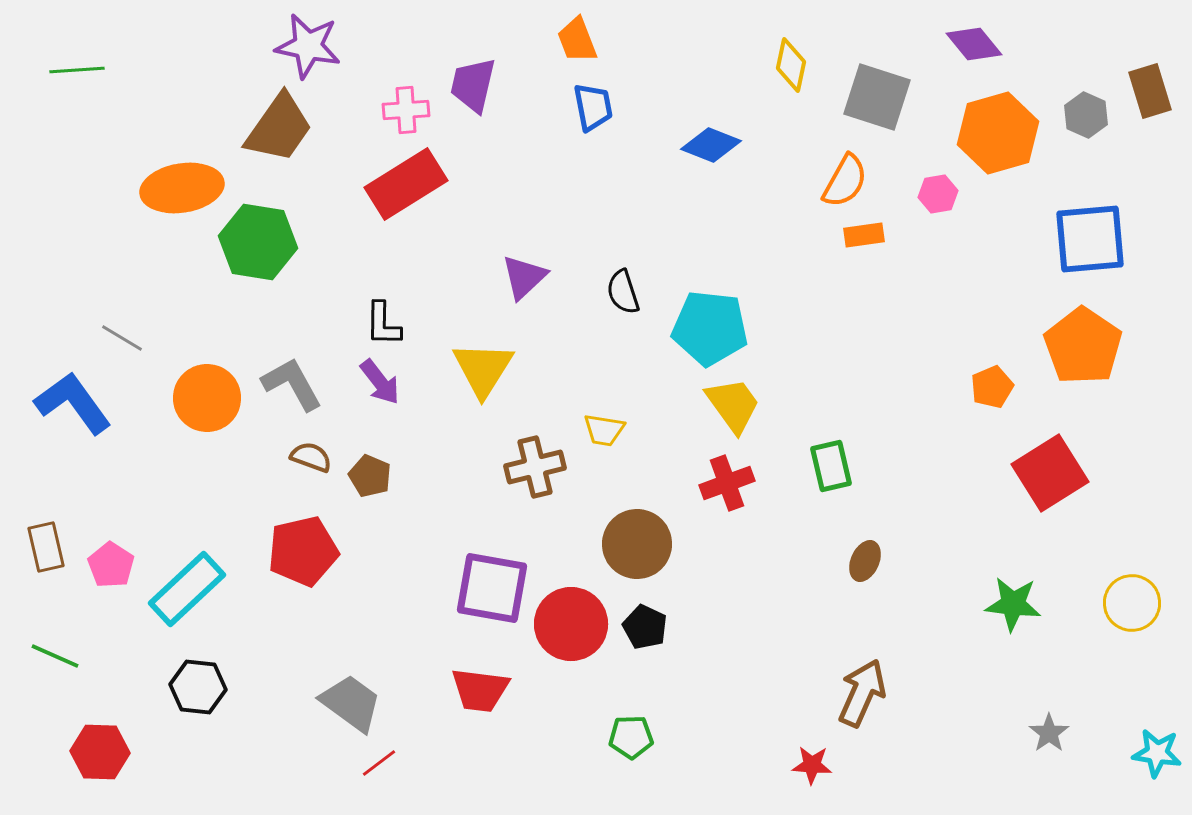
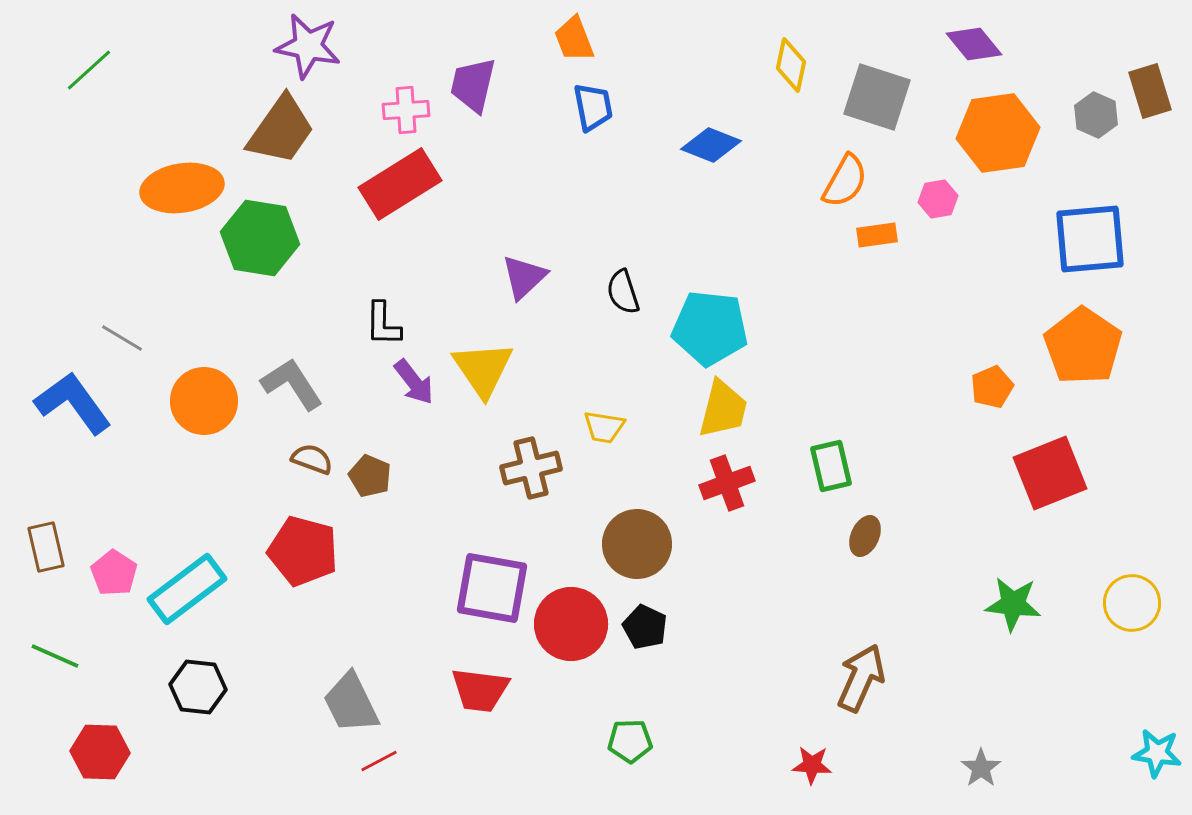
orange trapezoid at (577, 40): moved 3 px left, 1 px up
green line at (77, 70): moved 12 px right; rotated 38 degrees counterclockwise
gray hexagon at (1086, 115): moved 10 px right
brown trapezoid at (279, 128): moved 2 px right, 2 px down
orange hexagon at (998, 133): rotated 8 degrees clockwise
red rectangle at (406, 184): moved 6 px left
pink hexagon at (938, 194): moved 5 px down
orange rectangle at (864, 235): moved 13 px right
green hexagon at (258, 242): moved 2 px right, 4 px up
yellow triangle at (483, 369): rotated 6 degrees counterclockwise
purple arrow at (380, 382): moved 34 px right
gray L-shape at (292, 384): rotated 4 degrees counterclockwise
orange circle at (207, 398): moved 3 px left, 3 px down
yellow trapezoid at (733, 405): moved 10 px left, 4 px down; rotated 50 degrees clockwise
yellow trapezoid at (604, 430): moved 3 px up
brown semicircle at (311, 457): moved 1 px right, 2 px down
brown cross at (535, 467): moved 4 px left, 1 px down
red square at (1050, 473): rotated 10 degrees clockwise
red pentagon at (303, 551): rotated 28 degrees clockwise
brown ellipse at (865, 561): moved 25 px up
pink pentagon at (111, 565): moved 3 px right, 8 px down
cyan rectangle at (187, 589): rotated 6 degrees clockwise
brown arrow at (862, 693): moved 1 px left, 15 px up
gray trapezoid at (351, 703): rotated 152 degrees counterclockwise
gray star at (1049, 733): moved 68 px left, 35 px down
green pentagon at (631, 737): moved 1 px left, 4 px down
red line at (379, 763): moved 2 px up; rotated 9 degrees clockwise
